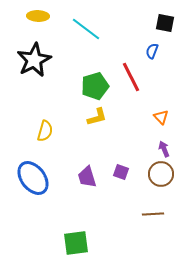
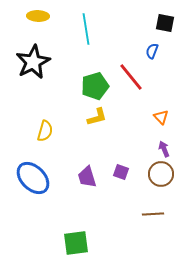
cyan line: rotated 44 degrees clockwise
black star: moved 1 px left, 2 px down
red line: rotated 12 degrees counterclockwise
blue ellipse: rotated 8 degrees counterclockwise
